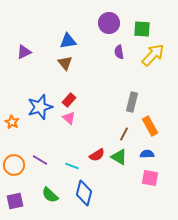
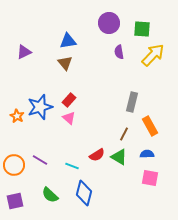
orange star: moved 5 px right, 6 px up
